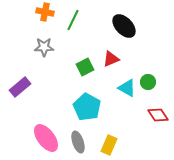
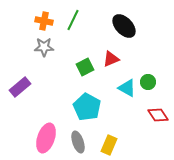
orange cross: moved 1 px left, 9 px down
pink ellipse: rotated 56 degrees clockwise
